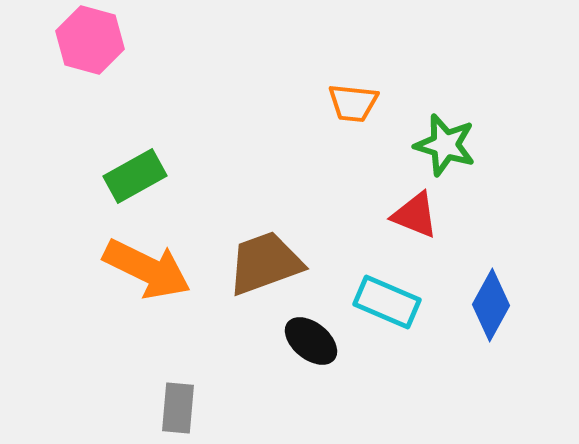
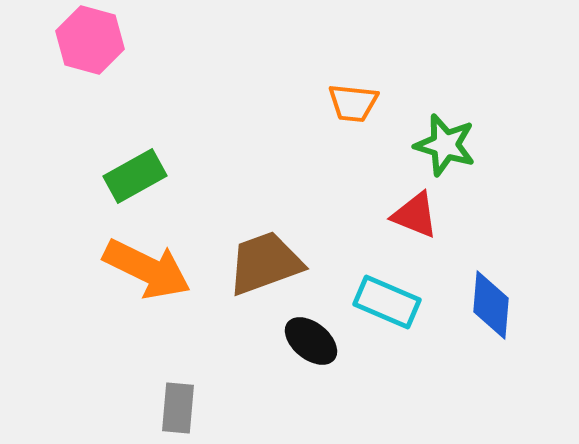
blue diamond: rotated 24 degrees counterclockwise
